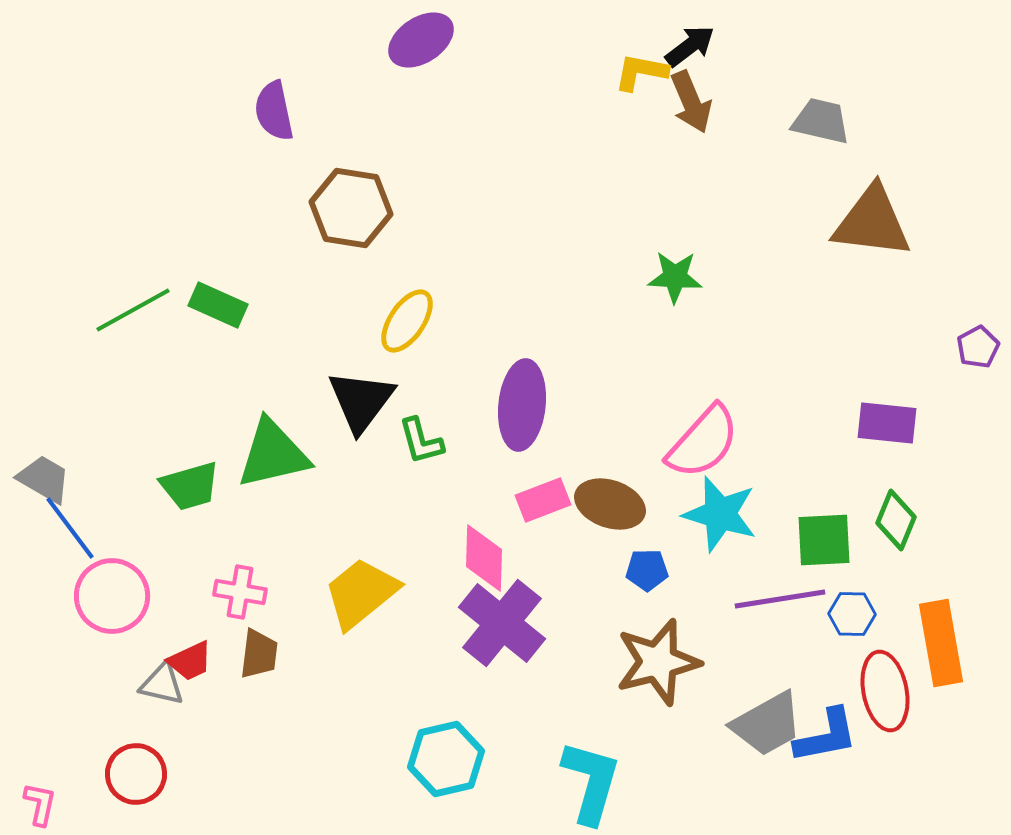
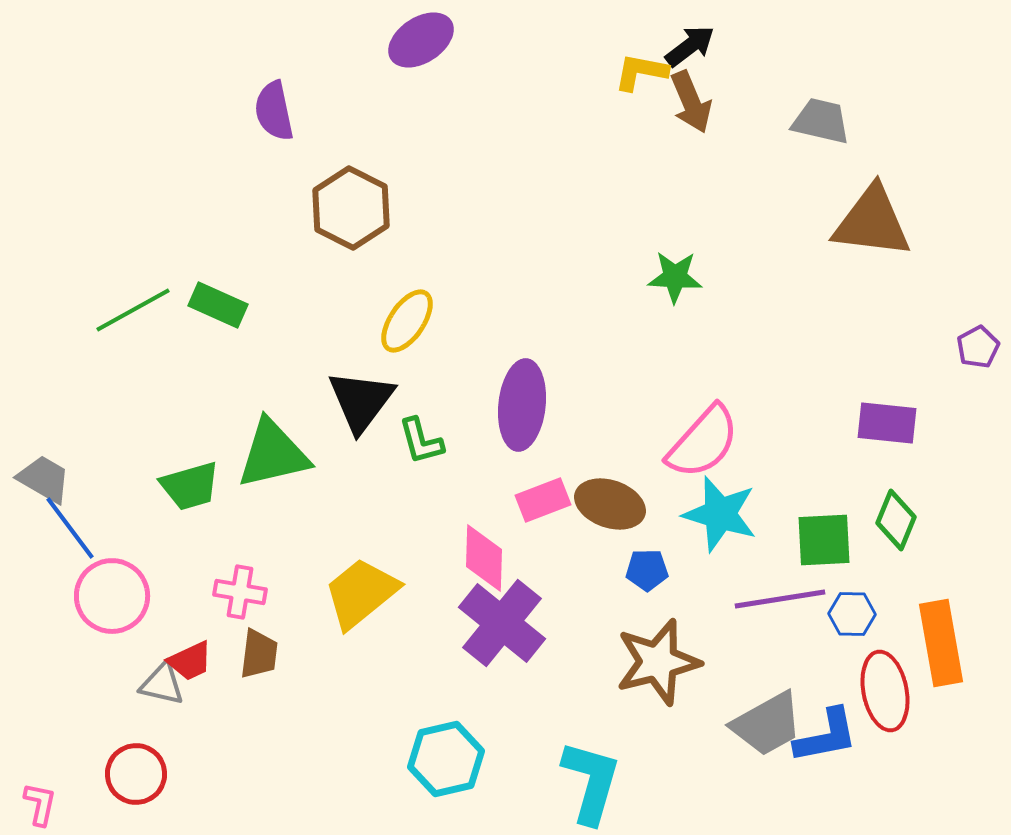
brown hexagon at (351, 208): rotated 18 degrees clockwise
